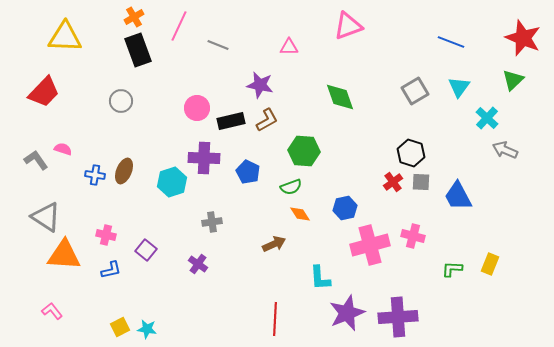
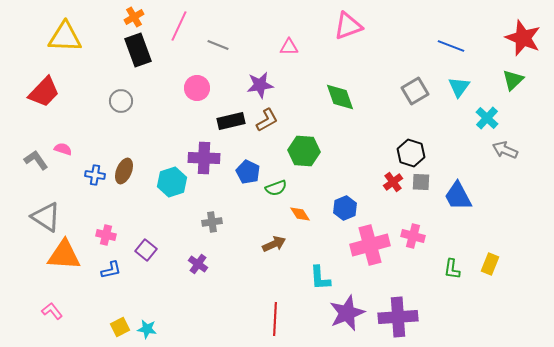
blue line at (451, 42): moved 4 px down
purple star at (260, 85): rotated 20 degrees counterclockwise
pink circle at (197, 108): moved 20 px up
green semicircle at (291, 187): moved 15 px left, 1 px down
blue hexagon at (345, 208): rotated 10 degrees counterclockwise
green L-shape at (452, 269): rotated 85 degrees counterclockwise
